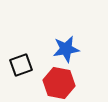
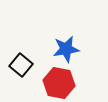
black square: rotated 30 degrees counterclockwise
